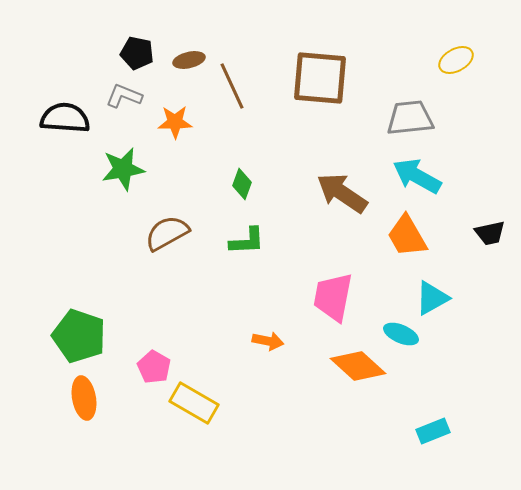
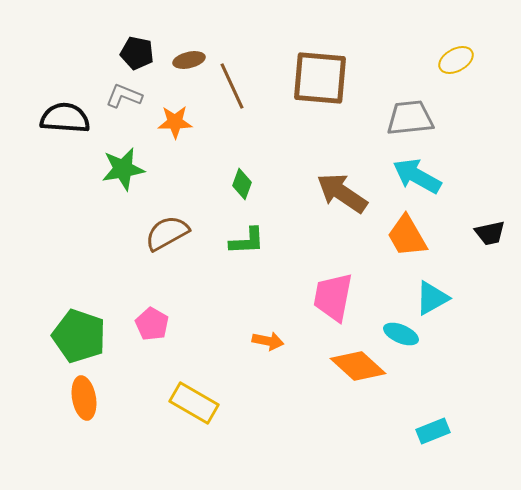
pink pentagon: moved 2 px left, 43 px up
